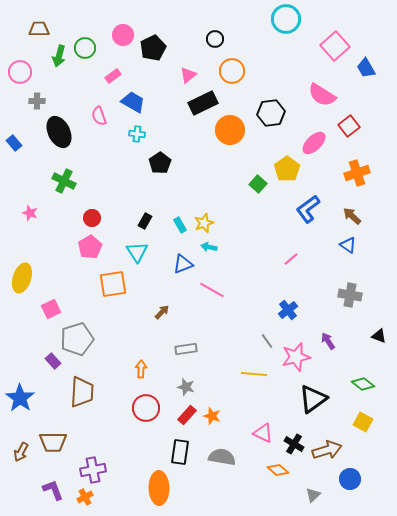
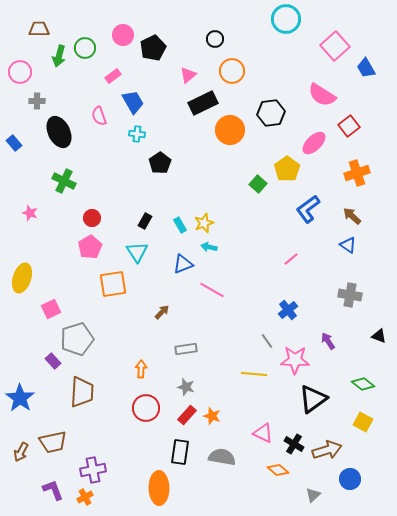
blue trapezoid at (133, 102): rotated 30 degrees clockwise
pink star at (296, 357): moved 1 px left, 3 px down; rotated 16 degrees clockwise
brown trapezoid at (53, 442): rotated 12 degrees counterclockwise
